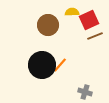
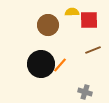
red square: rotated 24 degrees clockwise
brown line: moved 2 px left, 14 px down
black circle: moved 1 px left, 1 px up
